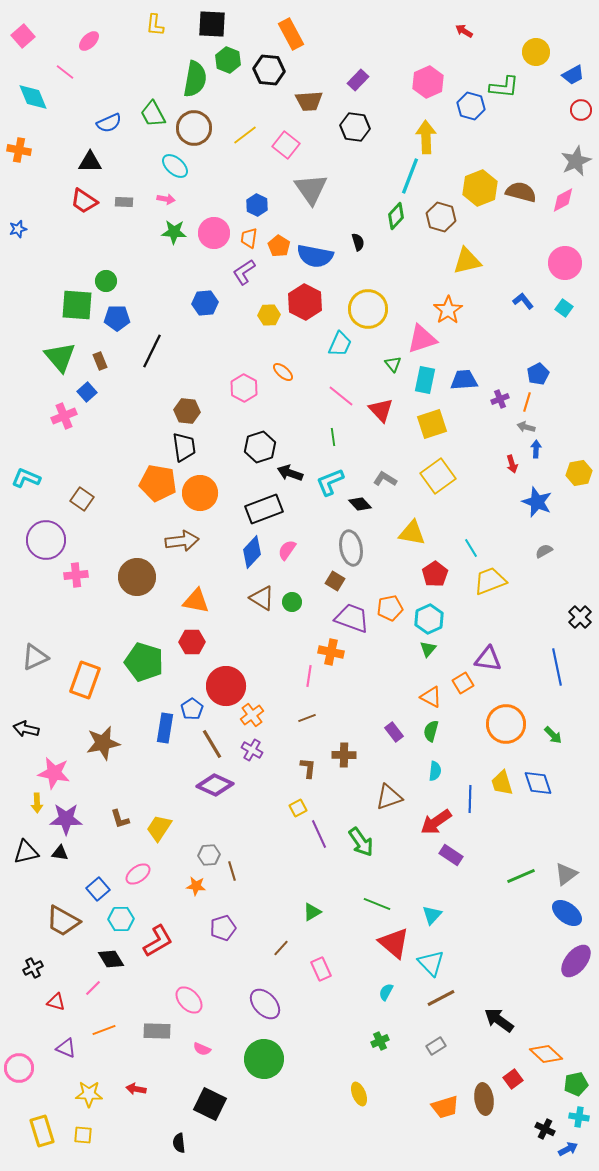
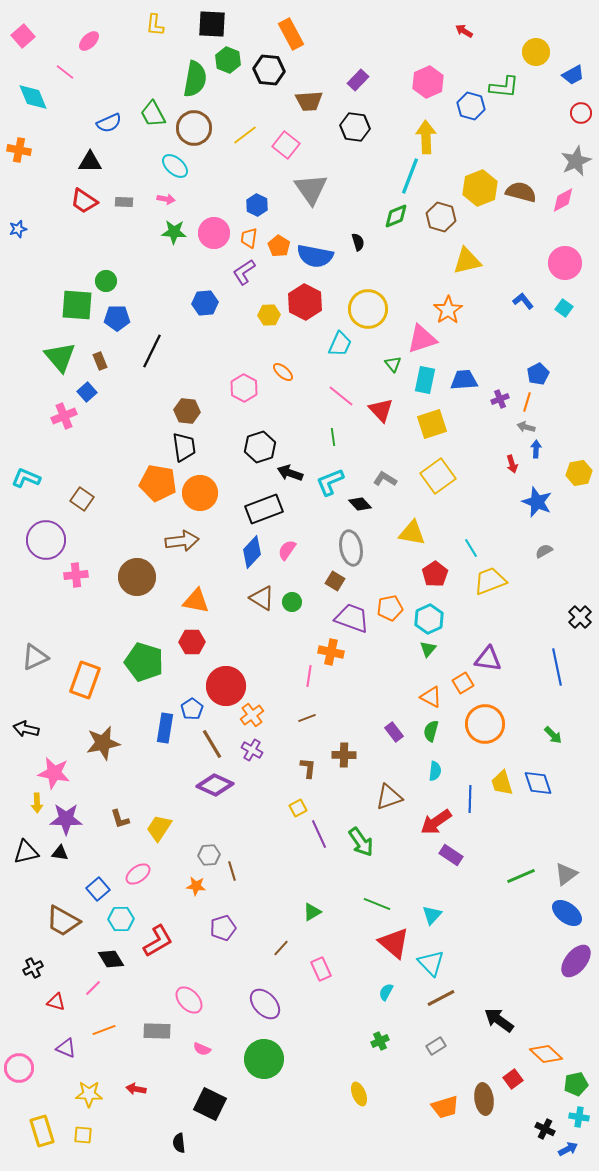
red circle at (581, 110): moved 3 px down
green diamond at (396, 216): rotated 24 degrees clockwise
orange circle at (506, 724): moved 21 px left
